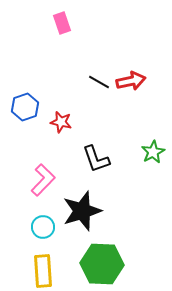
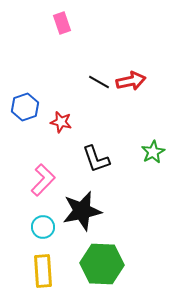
black star: rotated 6 degrees clockwise
